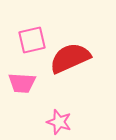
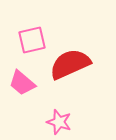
red semicircle: moved 6 px down
pink trapezoid: rotated 36 degrees clockwise
